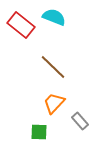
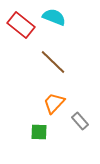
brown line: moved 5 px up
